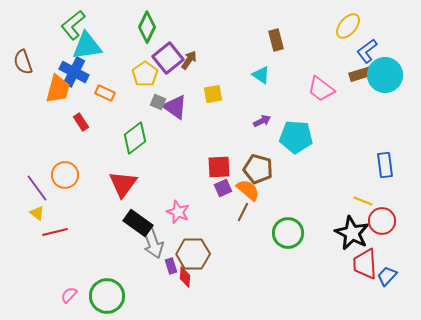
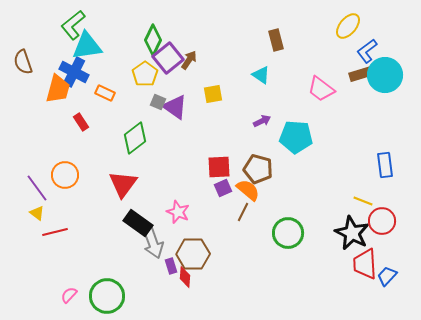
green diamond at (147, 27): moved 6 px right, 13 px down
